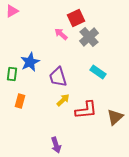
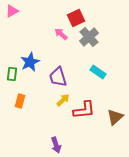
red L-shape: moved 2 px left
